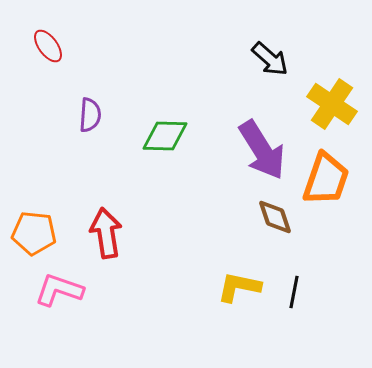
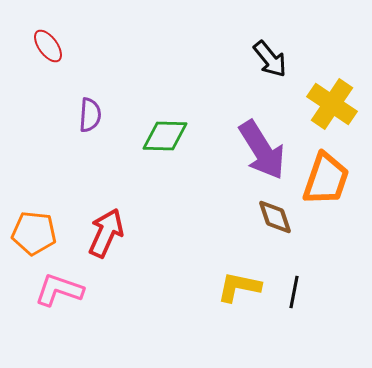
black arrow: rotated 9 degrees clockwise
red arrow: rotated 33 degrees clockwise
